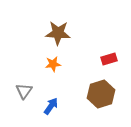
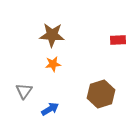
brown star: moved 6 px left, 2 px down
red rectangle: moved 9 px right, 19 px up; rotated 14 degrees clockwise
blue arrow: moved 1 px left, 3 px down; rotated 24 degrees clockwise
